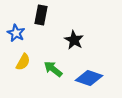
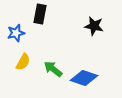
black rectangle: moved 1 px left, 1 px up
blue star: rotated 30 degrees clockwise
black star: moved 20 px right, 14 px up; rotated 18 degrees counterclockwise
blue diamond: moved 5 px left
